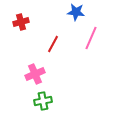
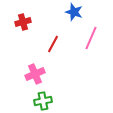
blue star: moved 2 px left; rotated 12 degrees clockwise
red cross: moved 2 px right
